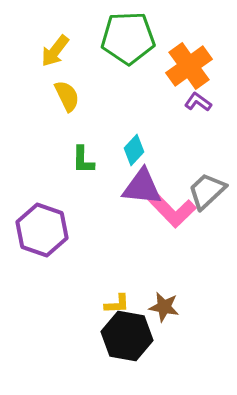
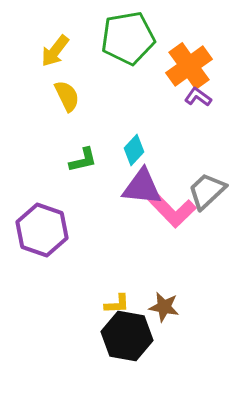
green pentagon: rotated 8 degrees counterclockwise
purple L-shape: moved 5 px up
green L-shape: rotated 104 degrees counterclockwise
